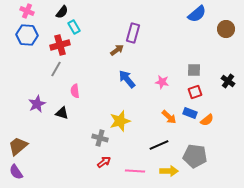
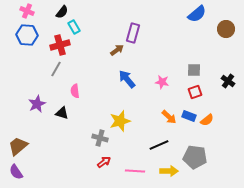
blue rectangle: moved 1 px left, 3 px down
gray pentagon: moved 1 px down
